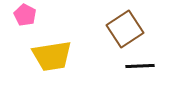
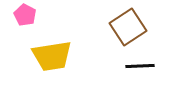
brown square: moved 3 px right, 2 px up
